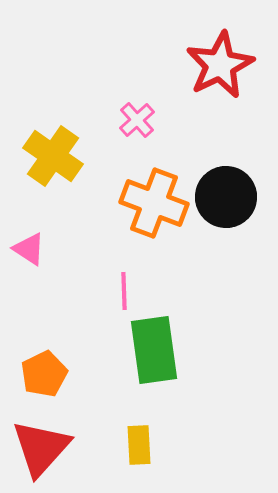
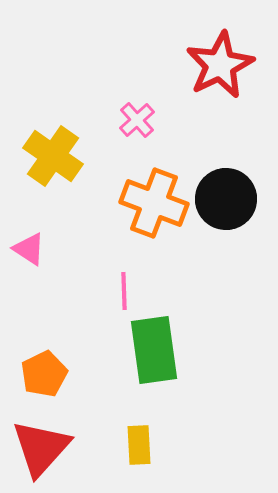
black circle: moved 2 px down
